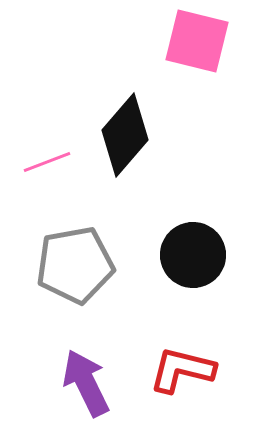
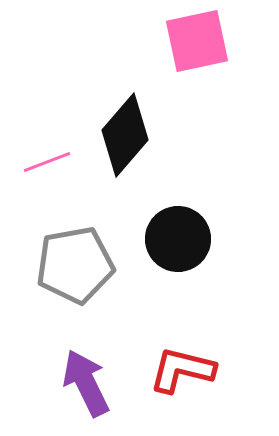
pink square: rotated 26 degrees counterclockwise
black circle: moved 15 px left, 16 px up
